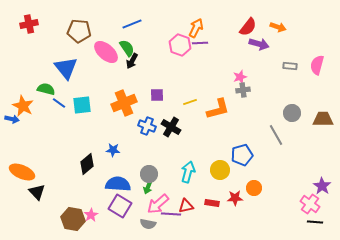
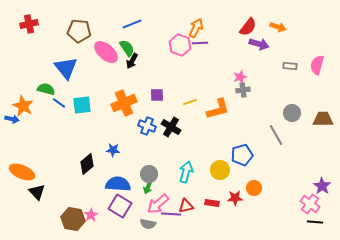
cyan arrow at (188, 172): moved 2 px left
